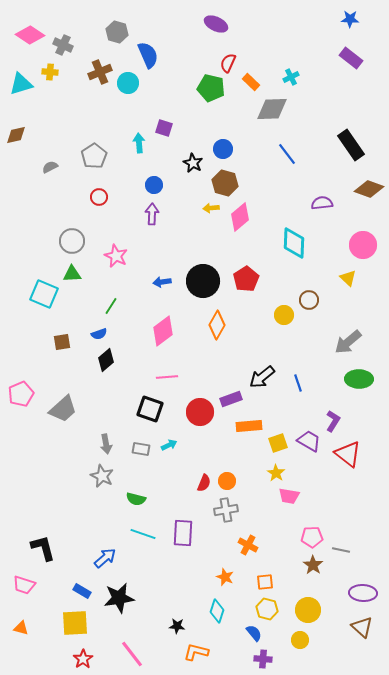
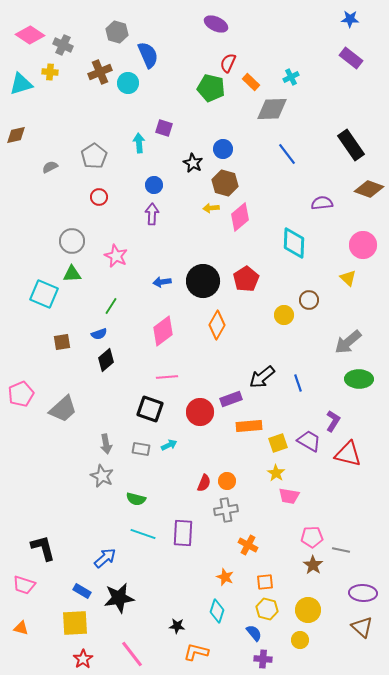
red triangle at (348, 454): rotated 24 degrees counterclockwise
